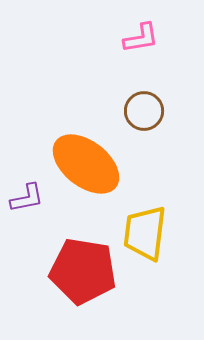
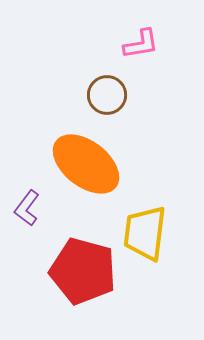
pink L-shape: moved 6 px down
brown circle: moved 37 px left, 16 px up
purple L-shape: moved 10 px down; rotated 138 degrees clockwise
red pentagon: rotated 6 degrees clockwise
